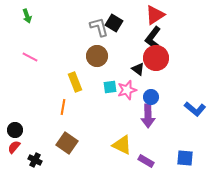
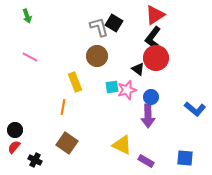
cyan square: moved 2 px right
